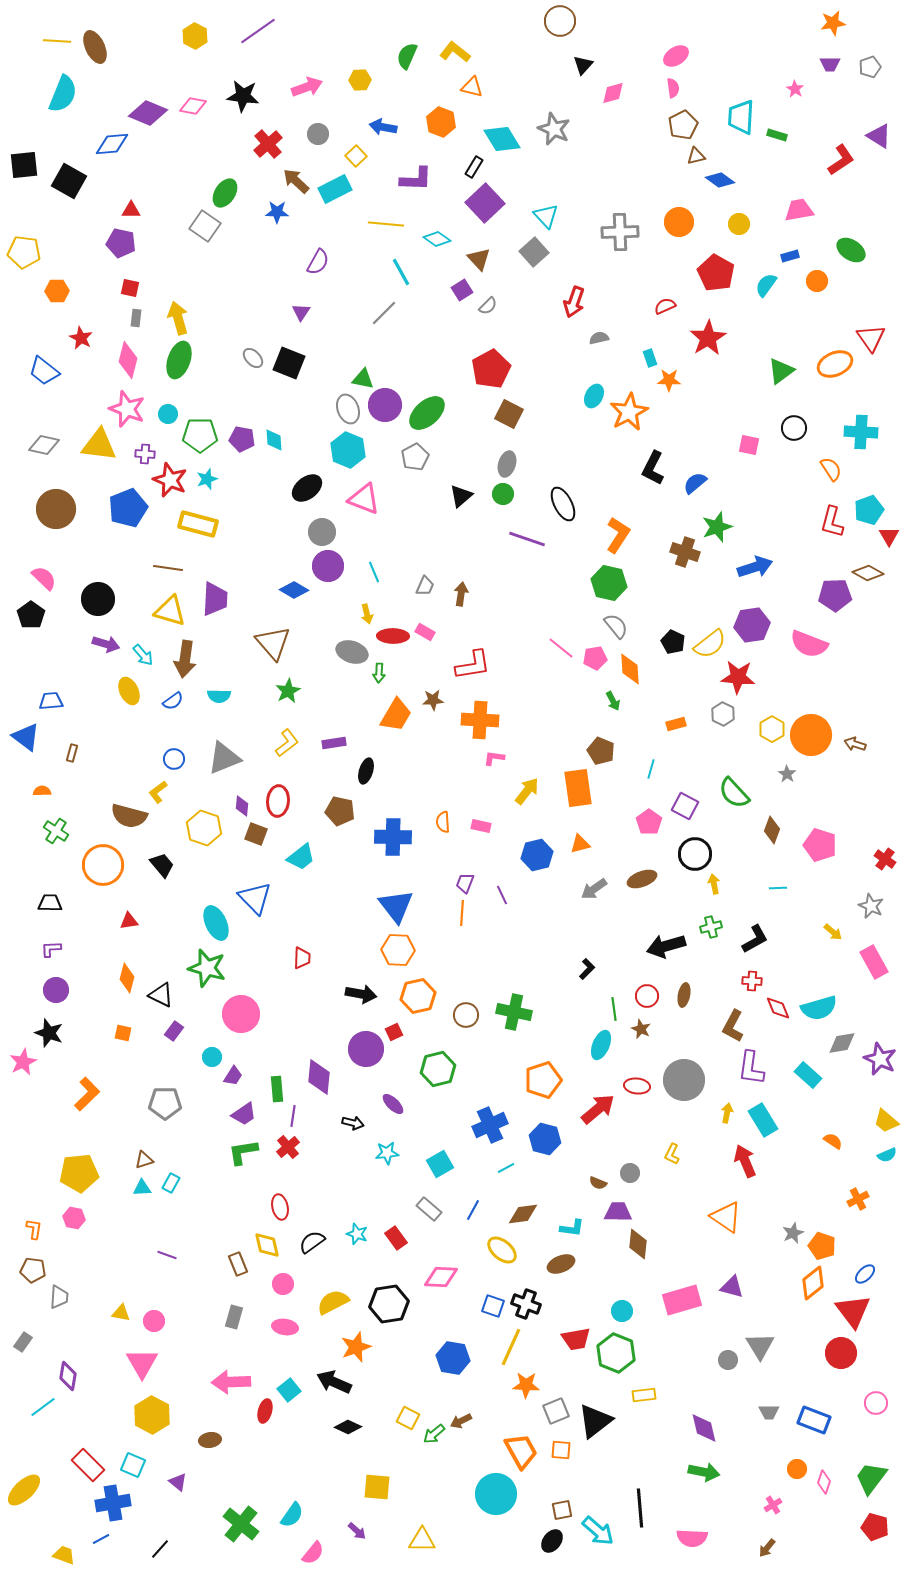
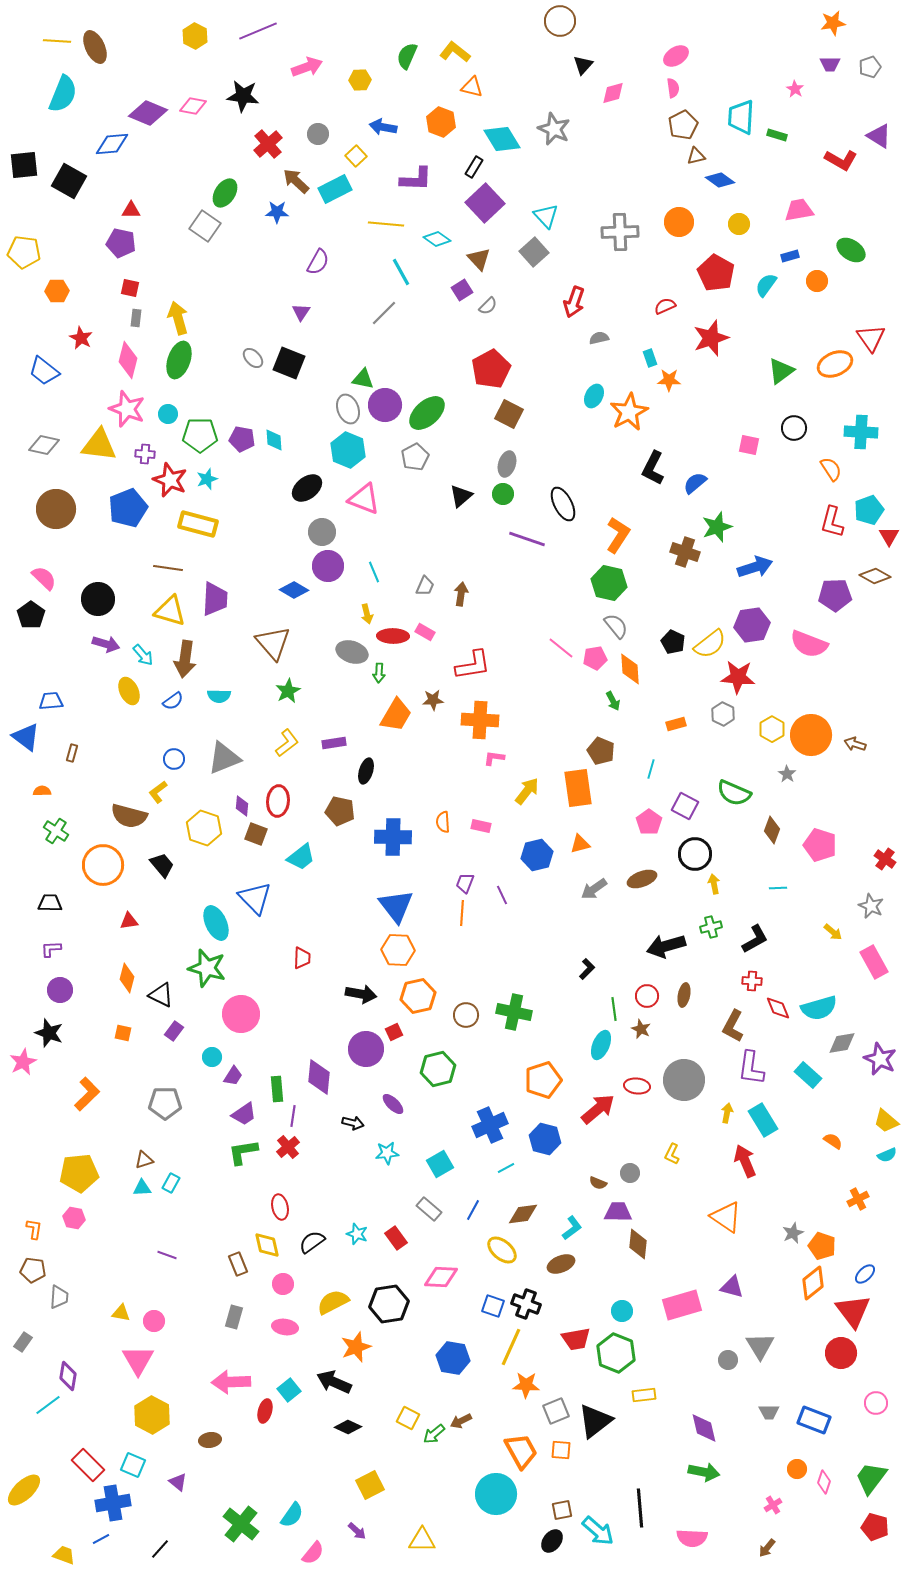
purple line at (258, 31): rotated 12 degrees clockwise
pink arrow at (307, 87): moved 20 px up
red L-shape at (841, 160): rotated 64 degrees clockwise
red star at (708, 338): moved 3 px right; rotated 12 degrees clockwise
brown diamond at (868, 573): moved 7 px right, 3 px down
green semicircle at (734, 793): rotated 24 degrees counterclockwise
purple circle at (56, 990): moved 4 px right
cyan L-shape at (572, 1228): rotated 45 degrees counterclockwise
pink rectangle at (682, 1300): moved 5 px down
pink triangle at (142, 1363): moved 4 px left, 3 px up
cyan line at (43, 1407): moved 5 px right, 2 px up
yellow square at (377, 1487): moved 7 px left, 2 px up; rotated 32 degrees counterclockwise
